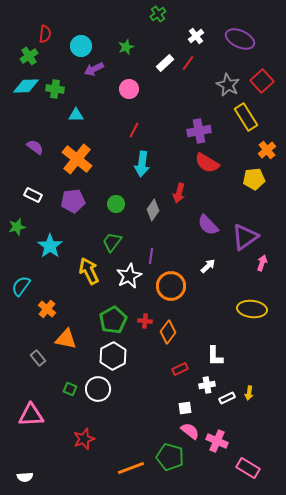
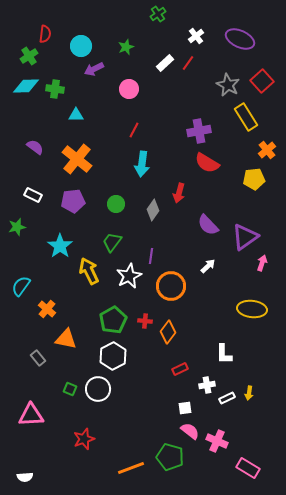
cyan star at (50, 246): moved 10 px right
white L-shape at (215, 356): moved 9 px right, 2 px up
